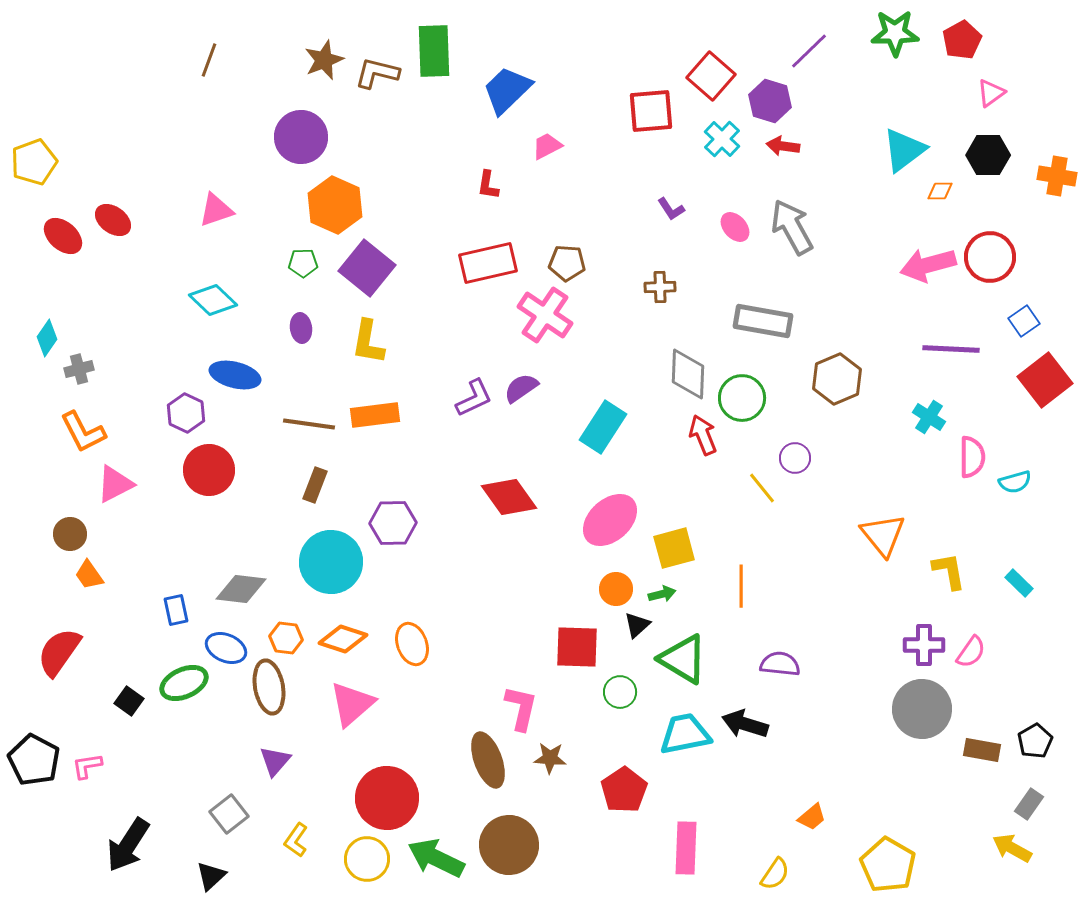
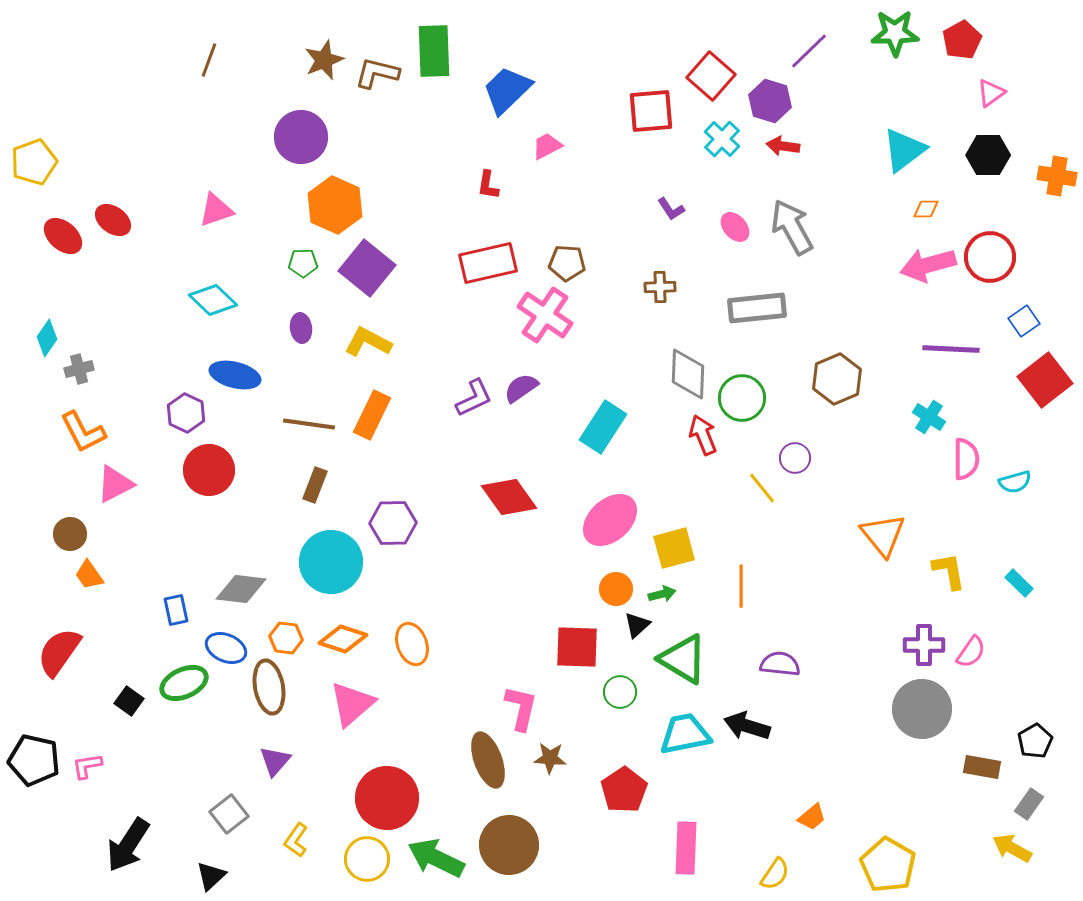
orange diamond at (940, 191): moved 14 px left, 18 px down
gray rectangle at (763, 321): moved 6 px left, 13 px up; rotated 16 degrees counterclockwise
yellow L-shape at (368, 342): rotated 108 degrees clockwise
orange rectangle at (375, 415): moved 3 px left; rotated 57 degrees counterclockwise
pink semicircle at (972, 457): moved 6 px left, 2 px down
black arrow at (745, 724): moved 2 px right, 2 px down
brown rectangle at (982, 750): moved 17 px down
black pentagon at (34, 760): rotated 15 degrees counterclockwise
